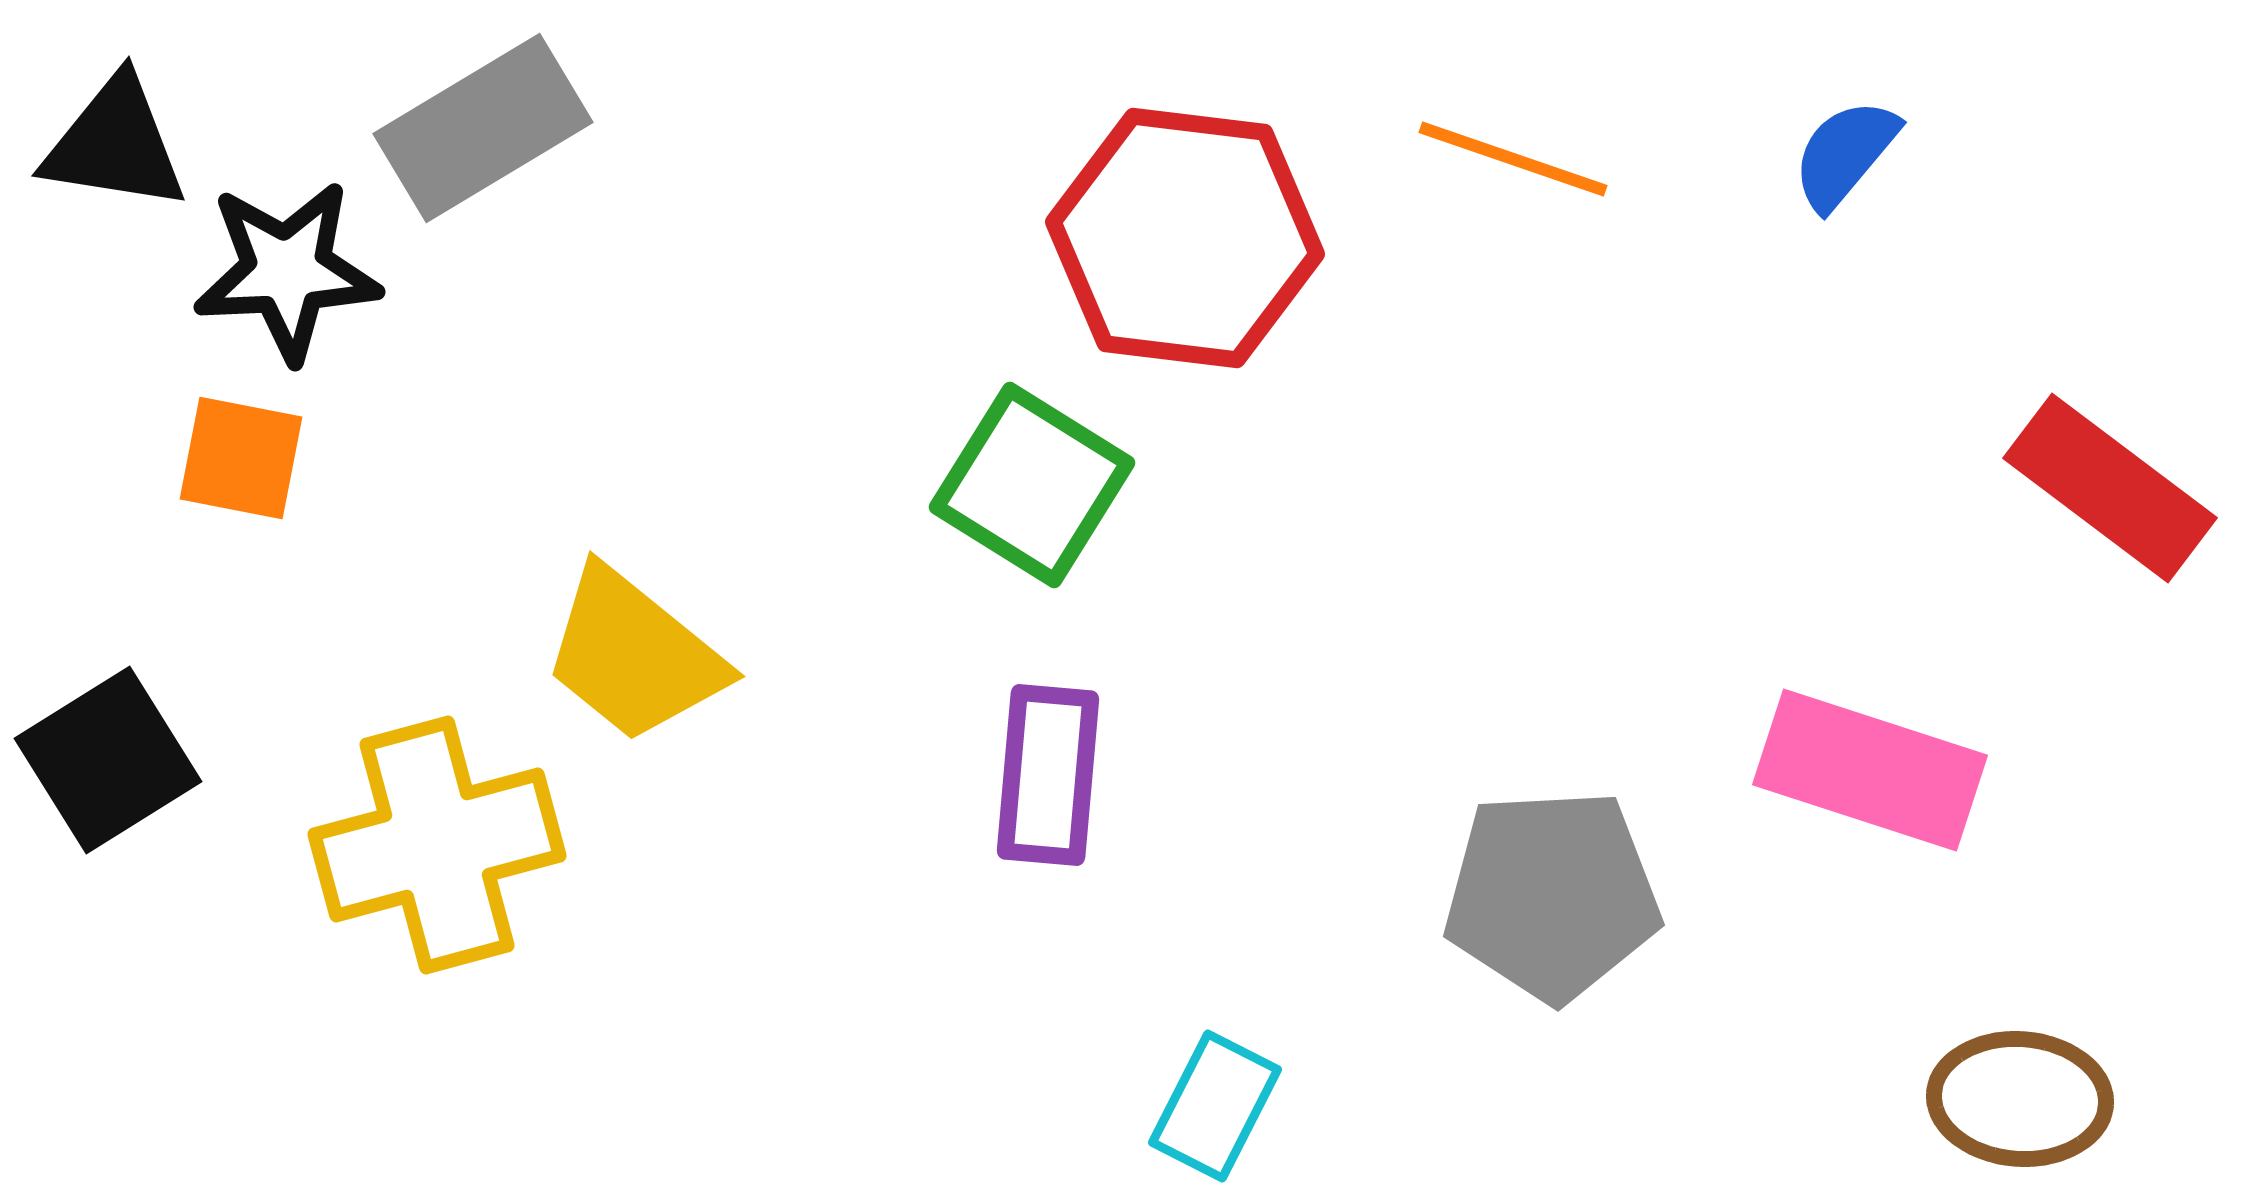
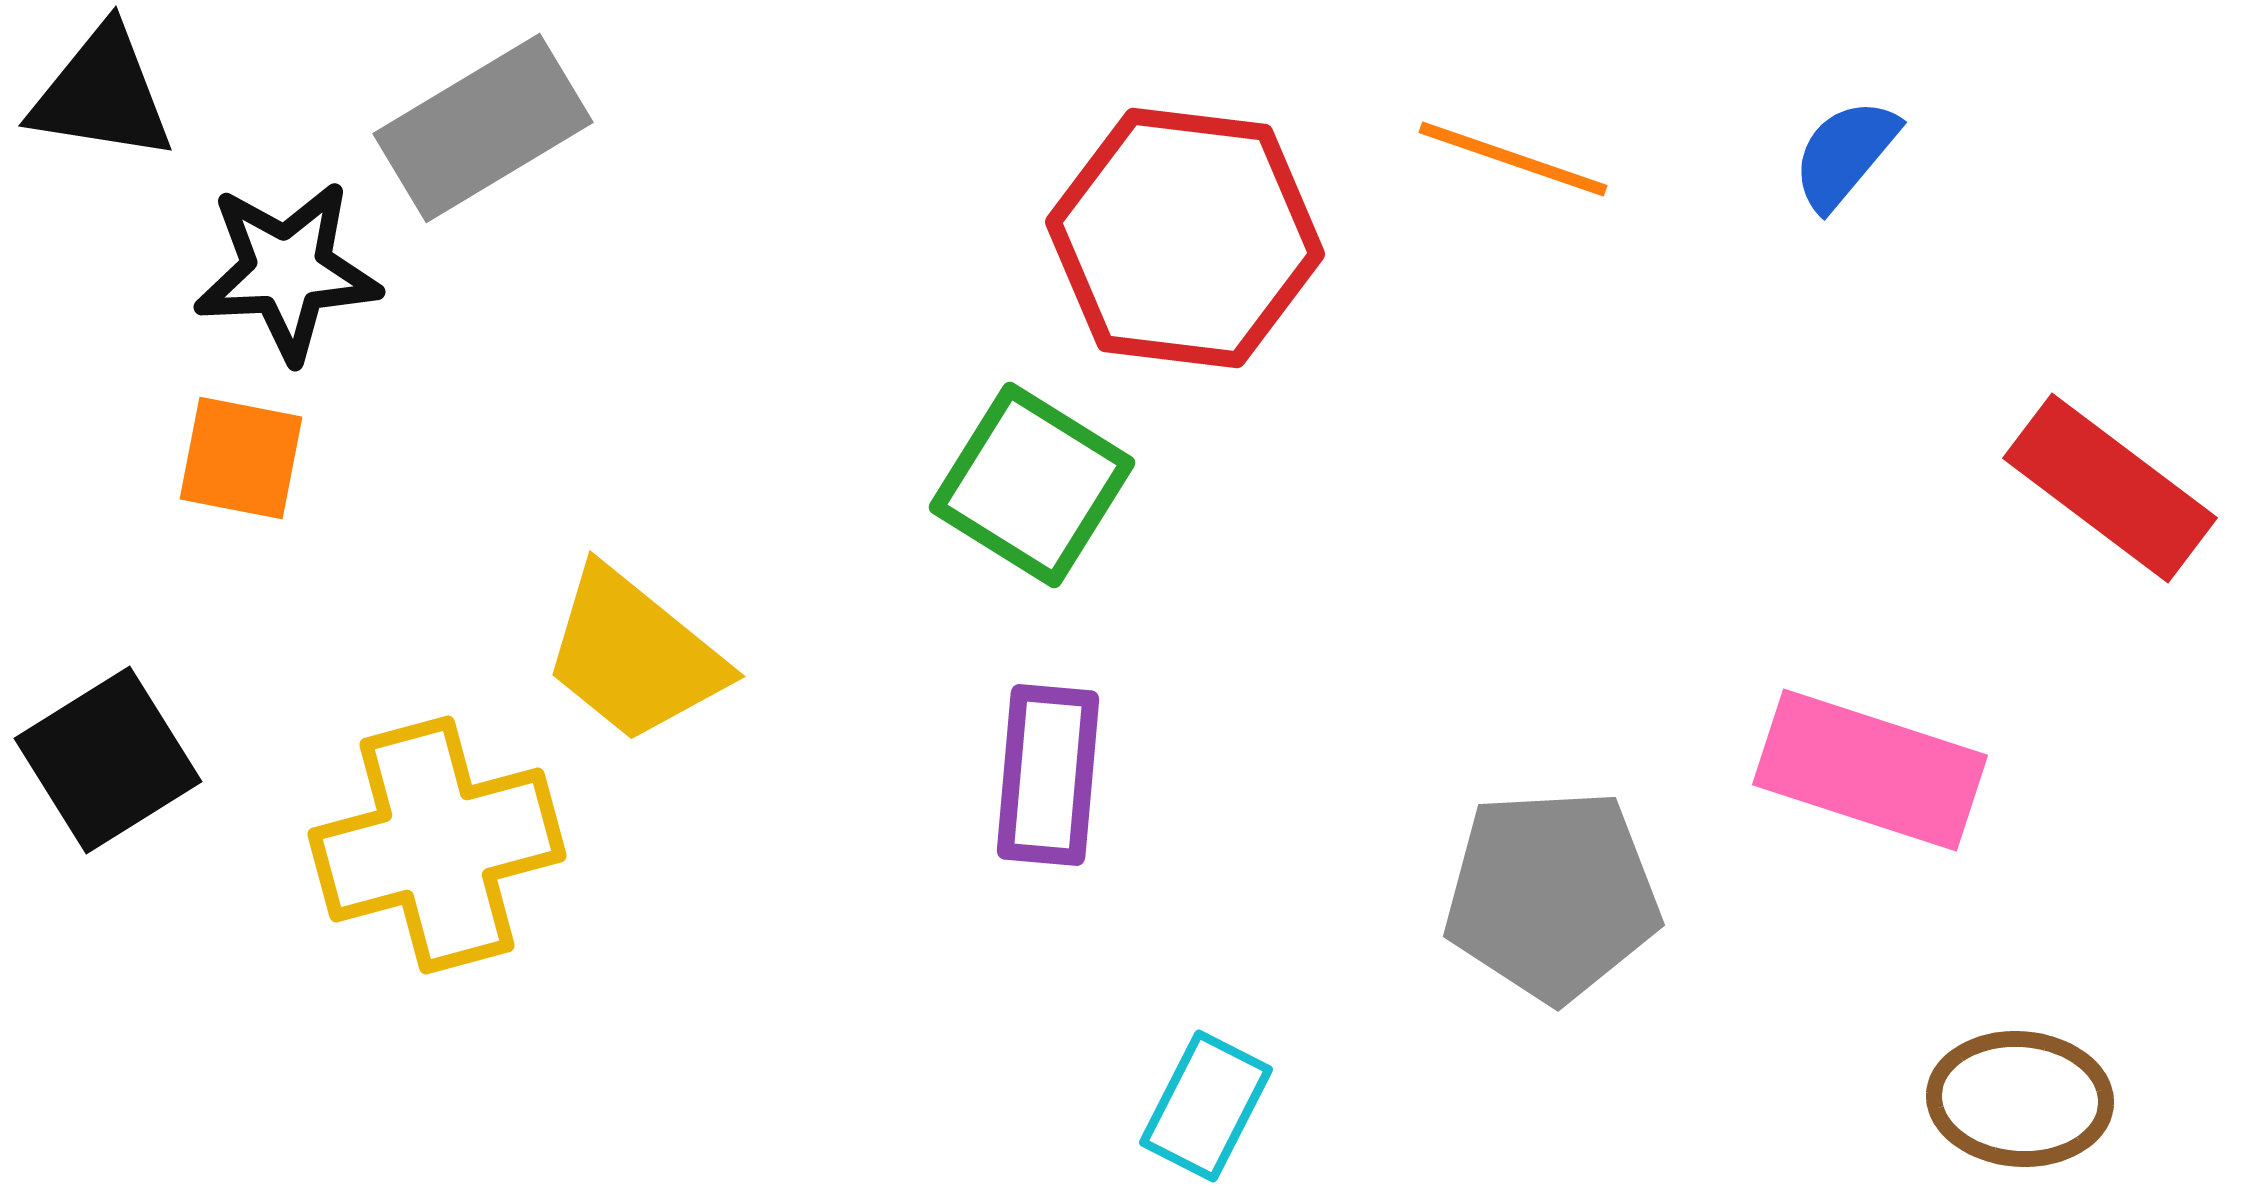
black triangle: moved 13 px left, 50 px up
cyan rectangle: moved 9 px left
